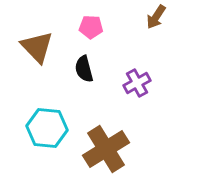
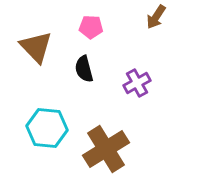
brown triangle: moved 1 px left
